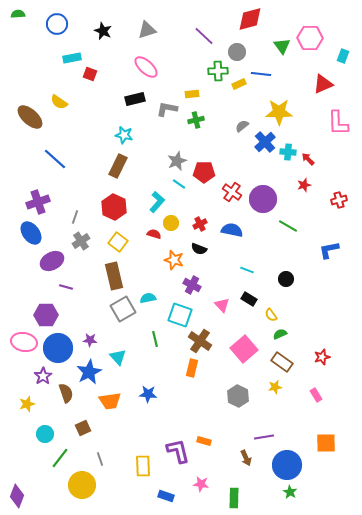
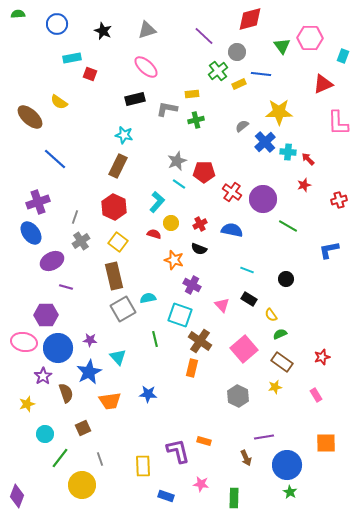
green cross at (218, 71): rotated 36 degrees counterclockwise
